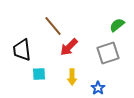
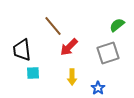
cyan square: moved 6 px left, 1 px up
